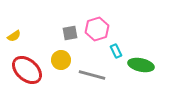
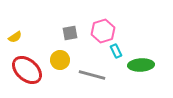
pink hexagon: moved 6 px right, 2 px down
yellow semicircle: moved 1 px right, 1 px down
yellow circle: moved 1 px left
green ellipse: rotated 15 degrees counterclockwise
